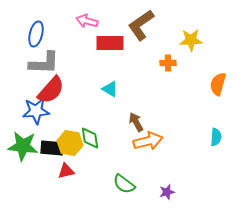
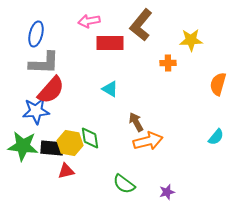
pink arrow: moved 2 px right; rotated 25 degrees counterclockwise
brown L-shape: rotated 16 degrees counterclockwise
cyan semicircle: rotated 36 degrees clockwise
